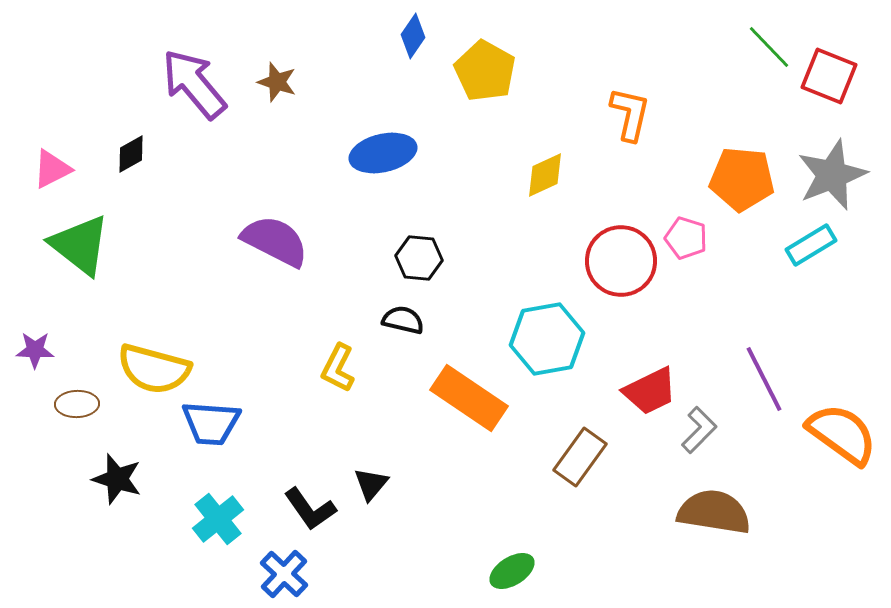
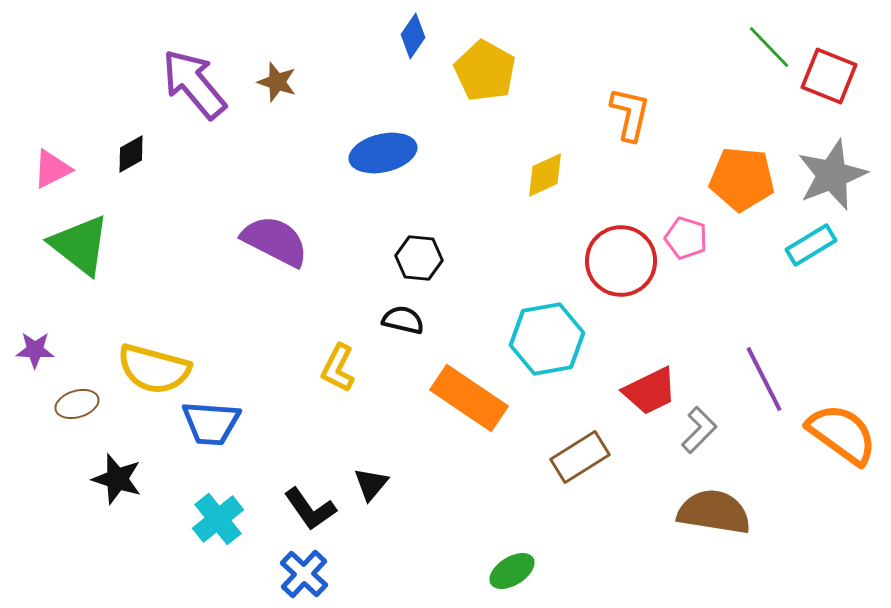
brown ellipse: rotated 15 degrees counterclockwise
brown rectangle: rotated 22 degrees clockwise
blue cross: moved 20 px right
